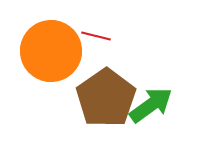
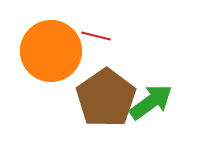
green arrow: moved 3 px up
